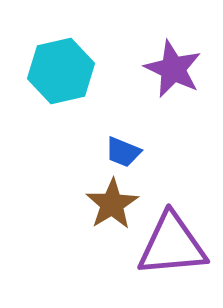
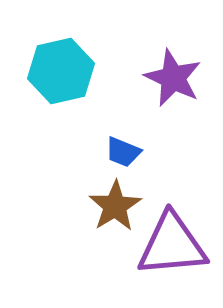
purple star: moved 9 px down
brown star: moved 3 px right, 2 px down
